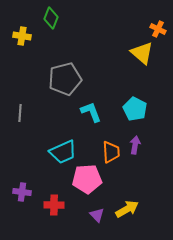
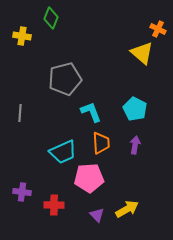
orange trapezoid: moved 10 px left, 9 px up
pink pentagon: moved 2 px right, 1 px up
